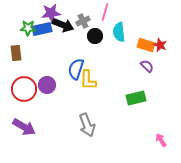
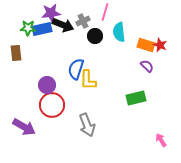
red circle: moved 28 px right, 16 px down
